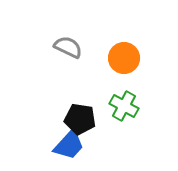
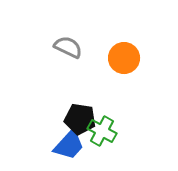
green cross: moved 22 px left, 25 px down
